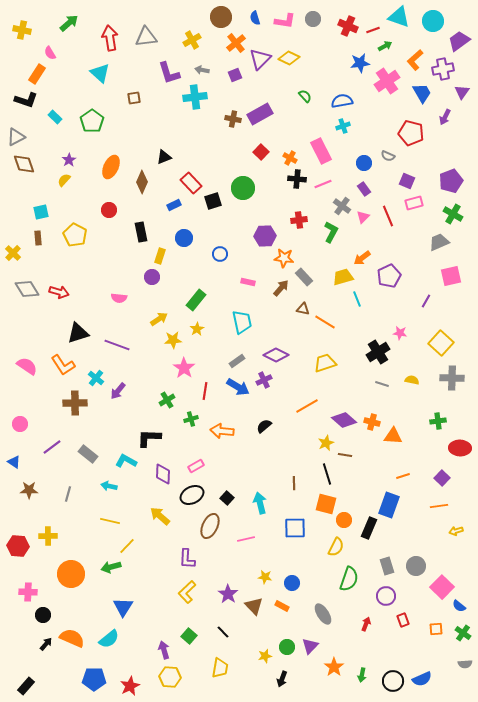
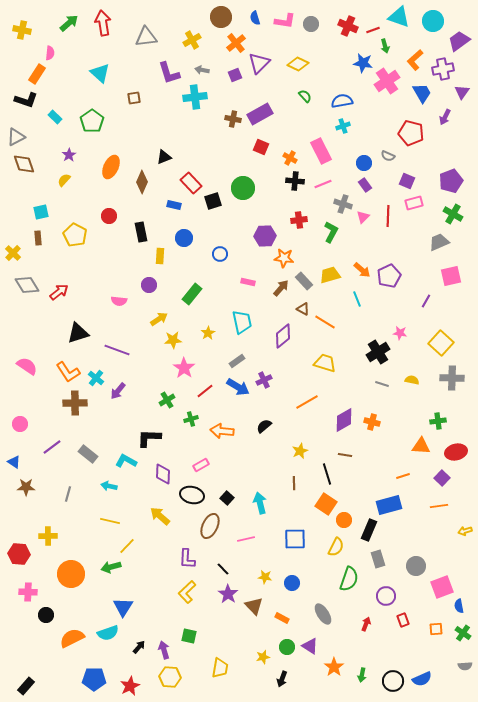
gray circle at (313, 19): moved 2 px left, 5 px down
red arrow at (110, 38): moved 7 px left, 15 px up
green arrow at (385, 46): rotated 104 degrees clockwise
pink semicircle at (50, 53): rotated 144 degrees counterclockwise
yellow diamond at (289, 58): moved 9 px right, 6 px down
purple triangle at (260, 59): moved 1 px left, 4 px down
blue star at (360, 63): moved 3 px right; rotated 18 degrees clockwise
red square at (261, 152): moved 5 px up; rotated 21 degrees counterclockwise
purple star at (69, 160): moved 5 px up
black cross at (297, 179): moved 2 px left, 2 px down
purple rectangle at (364, 189): moved 1 px right, 4 px up
blue rectangle at (174, 205): rotated 40 degrees clockwise
gray cross at (342, 206): moved 1 px right, 2 px up; rotated 18 degrees counterclockwise
red circle at (109, 210): moved 6 px down
red line at (388, 216): rotated 25 degrees clockwise
yellow rectangle at (160, 256): rotated 14 degrees counterclockwise
orange arrow at (362, 258): moved 12 px down; rotated 102 degrees counterclockwise
purple circle at (152, 277): moved 3 px left, 8 px down
gray rectangle at (304, 277): moved 4 px down
yellow trapezoid at (343, 277): moved 13 px left, 2 px up
gray diamond at (27, 289): moved 4 px up
red arrow at (59, 292): rotated 54 degrees counterclockwise
pink semicircle at (119, 298): moved 3 px down
green rectangle at (196, 300): moved 4 px left, 6 px up
brown triangle at (303, 309): rotated 16 degrees clockwise
yellow star at (197, 329): moved 11 px right, 4 px down
purple line at (117, 345): moved 5 px down
purple diamond at (276, 355): moved 7 px right, 19 px up; rotated 65 degrees counterclockwise
yellow trapezoid at (325, 363): rotated 35 degrees clockwise
orange L-shape at (63, 365): moved 5 px right, 7 px down
red line at (205, 391): rotated 42 degrees clockwise
orange line at (307, 406): moved 4 px up
purple diamond at (344, 420): rotated 70 degrees counterclockwise
orange triangle at (393, 436): moved 28 px right, 10 px down
yellow star at (326, 443): moved 26 px left, 8 px down
red ellipse at (460, 448): moved 4 px left, 4 px down; rotated 15 degrees counterclockwise
pink rectangle at (196, 466): moved 5 px right, 1 px up
brown star at (29, 490): moved 3 px left, 3 px up
black ellipse at (192, 495): rotated 40 degrees clockwise
orange square at (326, 504): rotated 20 degrees clockwise
blue rectangle at (389, 505): rotated 55 degrees clockwise
blue square at (295, 528): moved 11 px down
black rectangle at (369, 528): moved 2 px down
yellow arrow at (456, 531): moved 9 px right
red hexagon at (18, 546): moved 1 px right, 8 px down
gray rectangle at (387, 566): moved 9 px left, 7 px up
pink square at (442, 587): rotated 25 degrees clockwise
orange rectangle at (282, 606): moved 12 px down
blue semicircle at (459, 606): rotated 40 degrees clockwise
black circle at (43, 615): moved 3 px right
black line at (223, 632): moved 63 px up
green square at (189, 636): rotated 28 degrees counterclockwise
orange semicircle at (72, 638): rotated 50 degrees counterclockwise
cyan semicircle at (109, 639): moved 1 px left, 6 px up; rotated 20 degrees clockwise
black arrow at (46, 644): moved 93 px right, 3 px down
purple triangle at (310, 646): rotated 42 degrees counterclockwise
yellow star at (265, 656): moved 2 px left, 1 px down
gray semicircle at (465, 664): moved 2 px down
